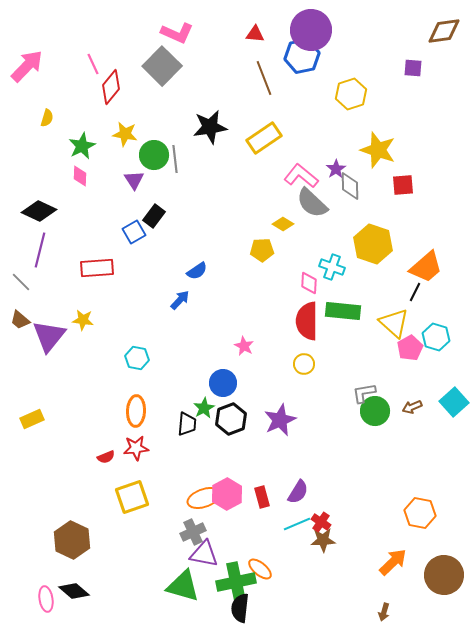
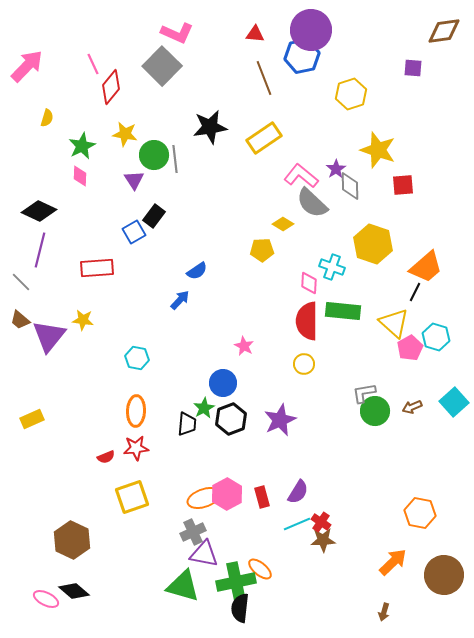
pink ellipse at (46, 599): rotated 55 degrees counterclockwise
